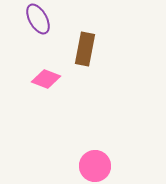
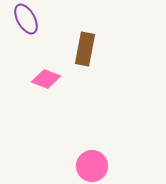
purple ellipse: moved 12 px left
pink circle: moved 3 px left
